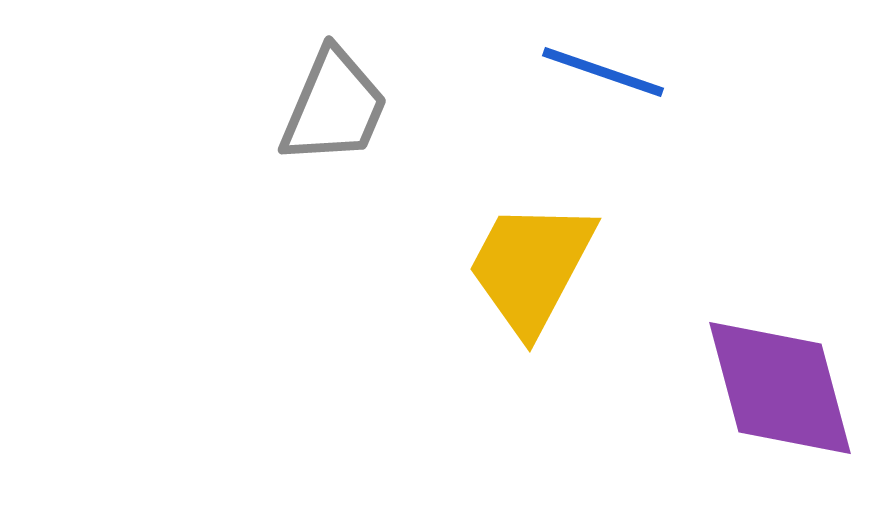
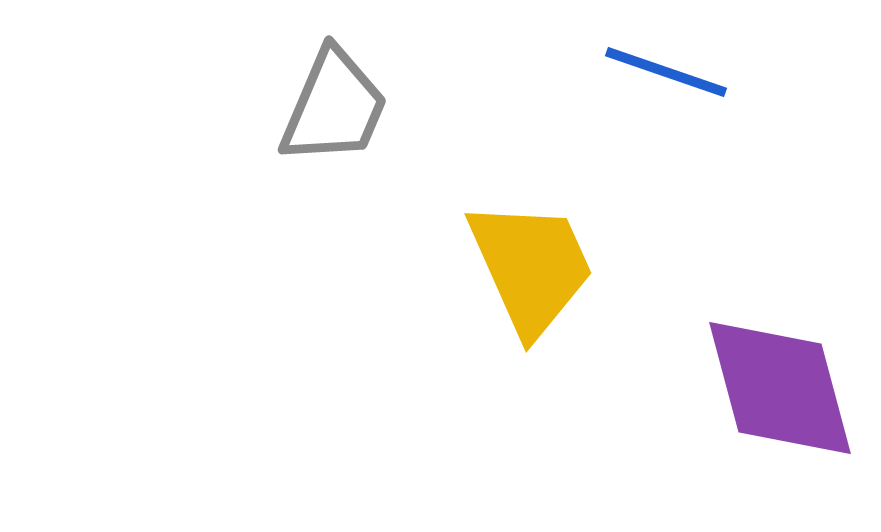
blue line: moved 63 px right
yellow trapezoid: rotated 128 degrees clockwise
